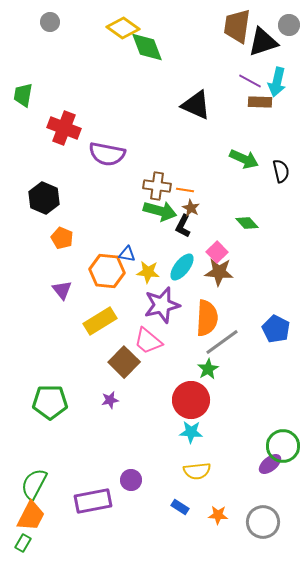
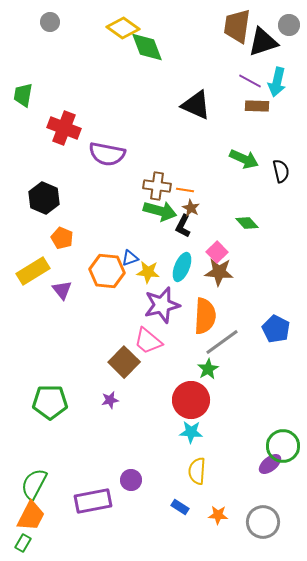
brown rectangle at (260, 102): moved 3 px left, 4 px down
blue triangle at (127, 254): moved 3 px right, 4 px down; rotated 30 degrees counterclockwise
cyan ellipse at (182, 267): rotated 16 degrees counterclockwise
orange semicircle at (207, 318): moved 2 px left, 2 px up
yellow rectangle at (100, 321): moved 67 px left, 50 px up
yellow semicircle at (197, 471): rotated 100 degrees clockwise
